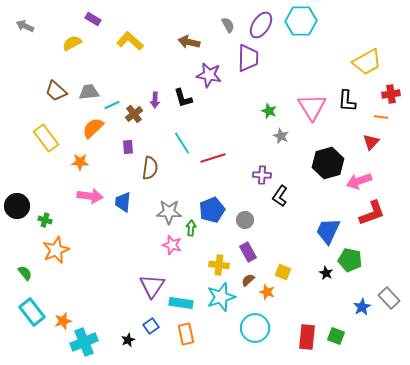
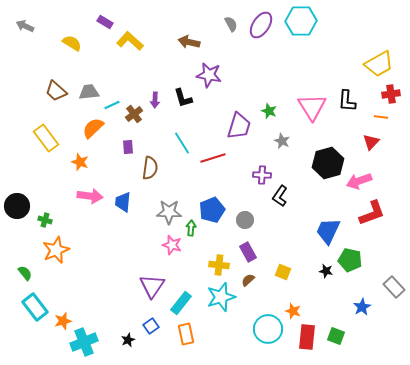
purple rectangle at (93, 19): moved 12 px right, 3 px down
gray semicircle at (228, 25): moved 3 px right, 1 px up
yellow semicircle at (72, 43): rotated 60 degrees clockwise
purple trapezoid at (248, 58): moved 9 px left, 68 px down; rotated 16 degrees clockwise
yellow trapezoid at (367, 62): moved 12 px right, 2 px down
gray star at (281, 136): moved 1 px right, 5 px down
orange star at (80, 162): rotated 18 degrees clockwise
black star at (326, 273): moved 2 px up; rotated 16 degrees counterclockwise
orange star at (267, 292): moved 26 px right, 19 px down
gray rectangle at (389, 298): moved 5 px right, 11 px up
cyan rectangle at (181, 303): rotated 60 degrees counterclockwise
cyan rectangle at (32, 312): moved 3 px right, 5 px up
cyan circle at (255, 328): moved 13 px right, 1 px down
